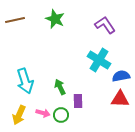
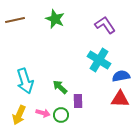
green arrow: rotated 21 degrees counterclockwise
